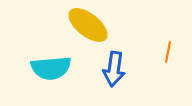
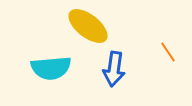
yellow ellipse: moved 1 px down
orange line: rotated 45 degrees counterclockwise
